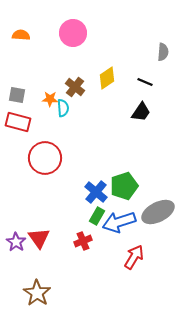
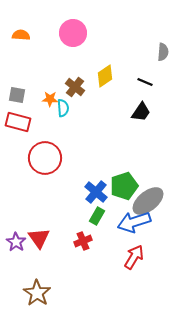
yellow diamond: moved 2 px left, 2 px up
gray ellipse: moved 10 px left, 11 px up; rotated 12 degrees counterclockwise
blue arrow: moved 15 px right
